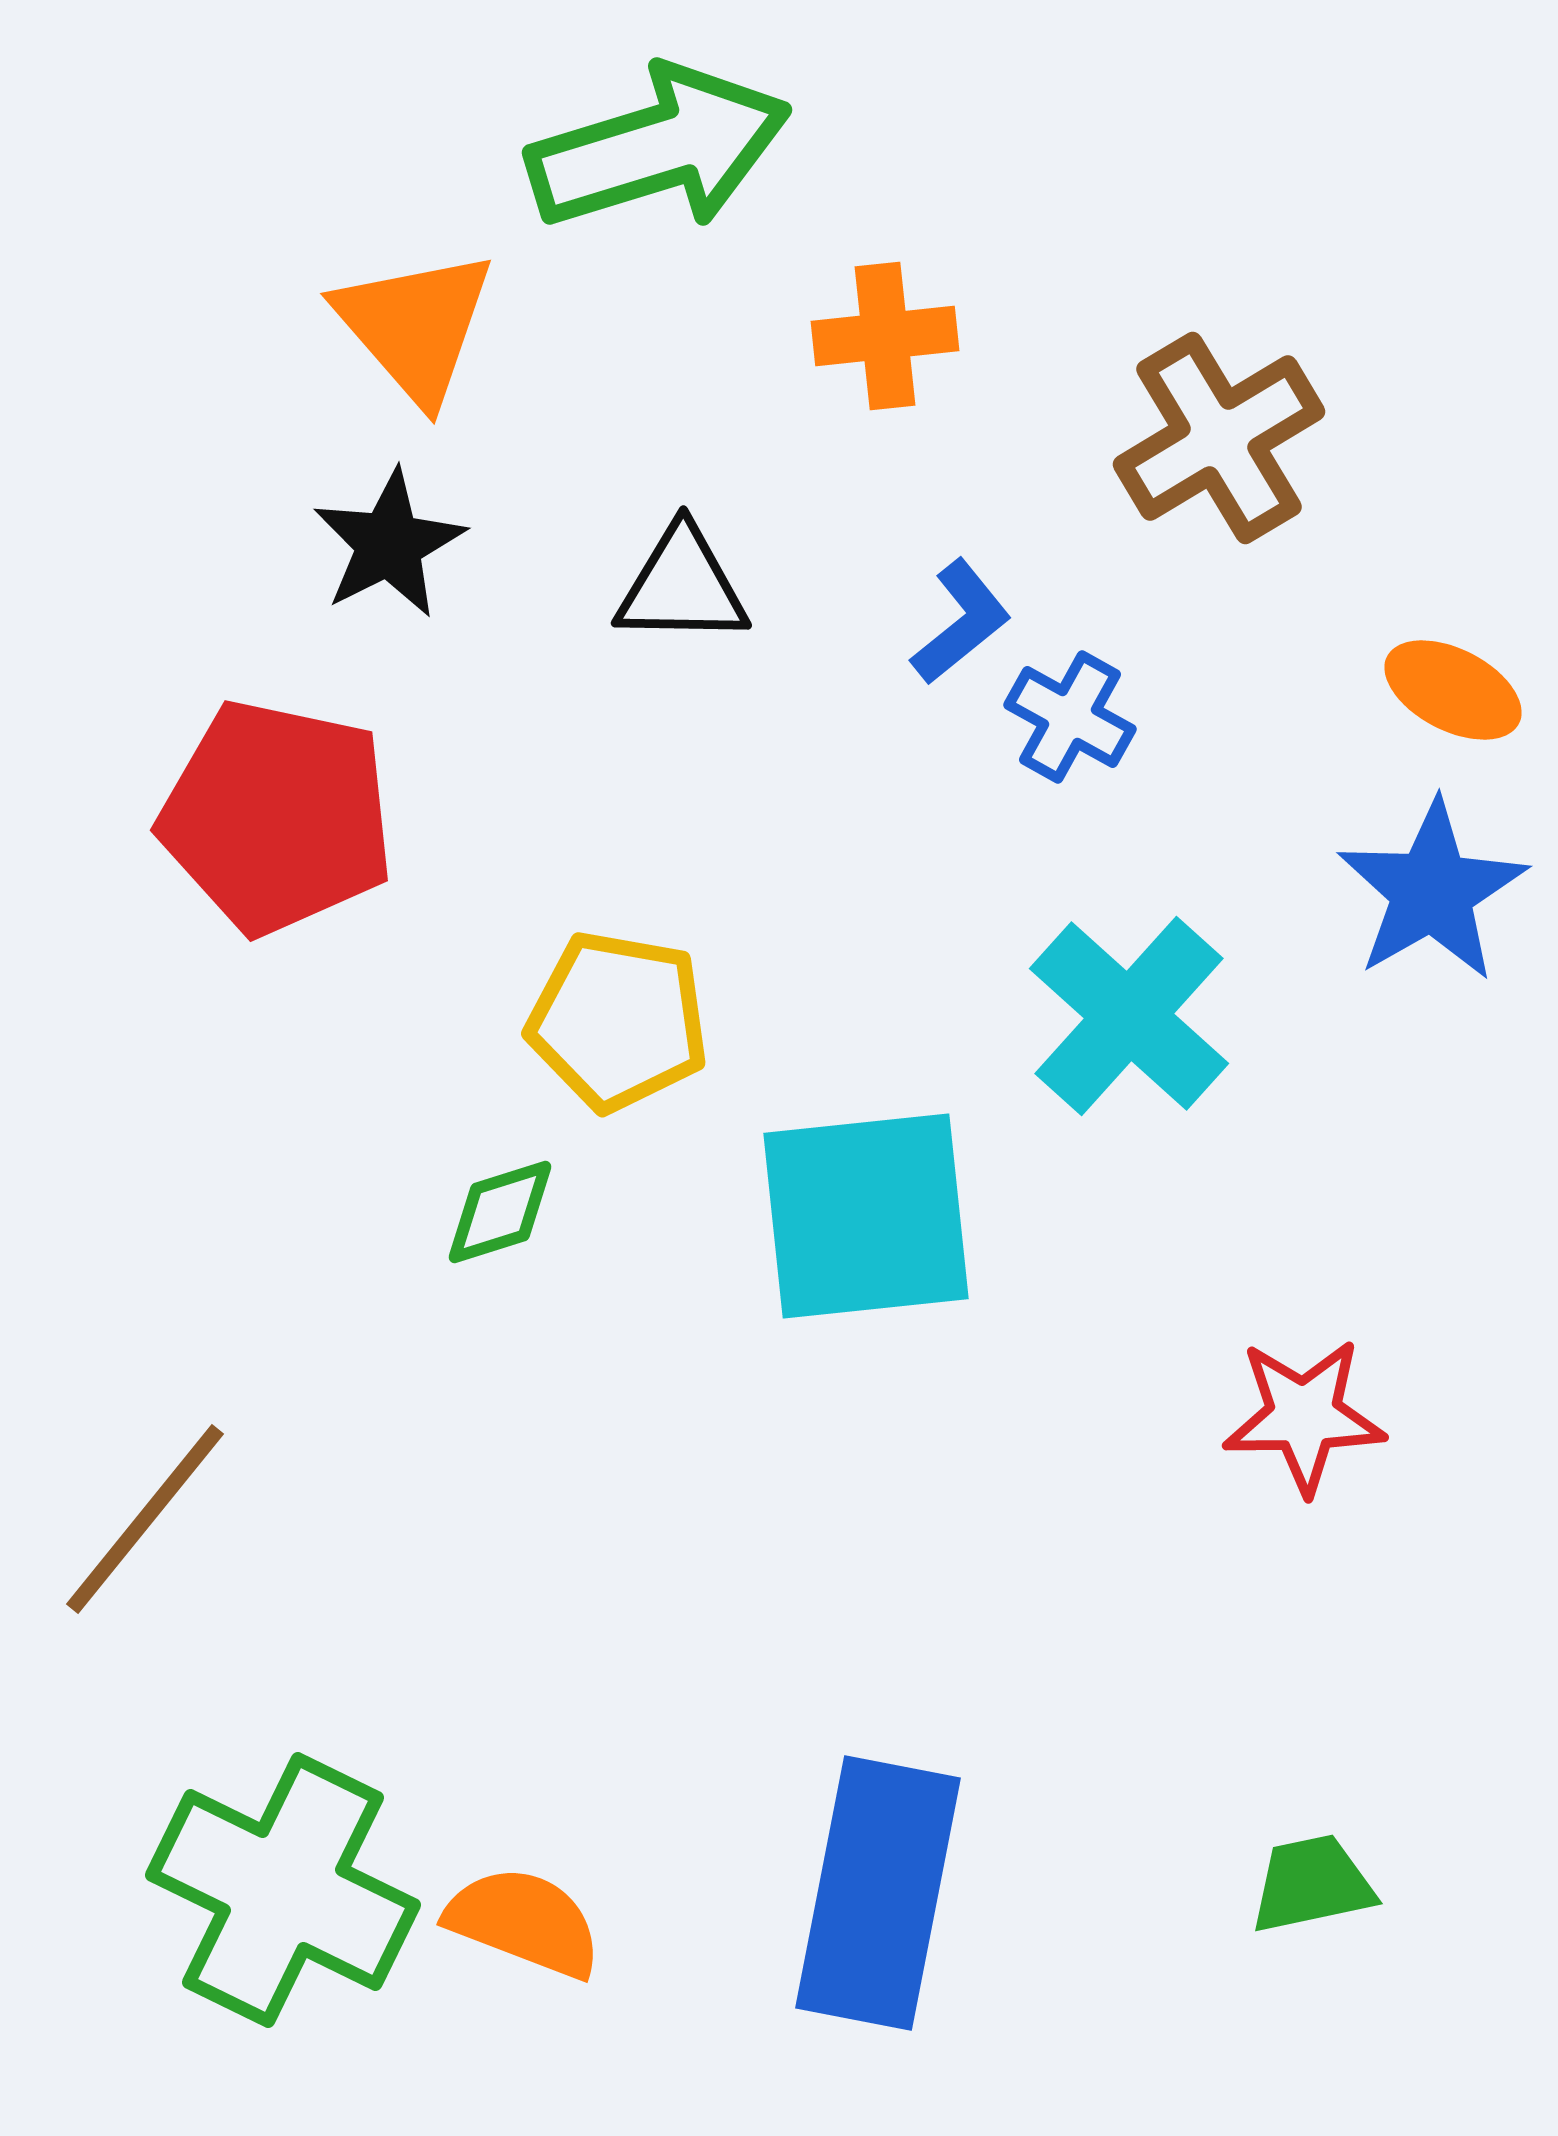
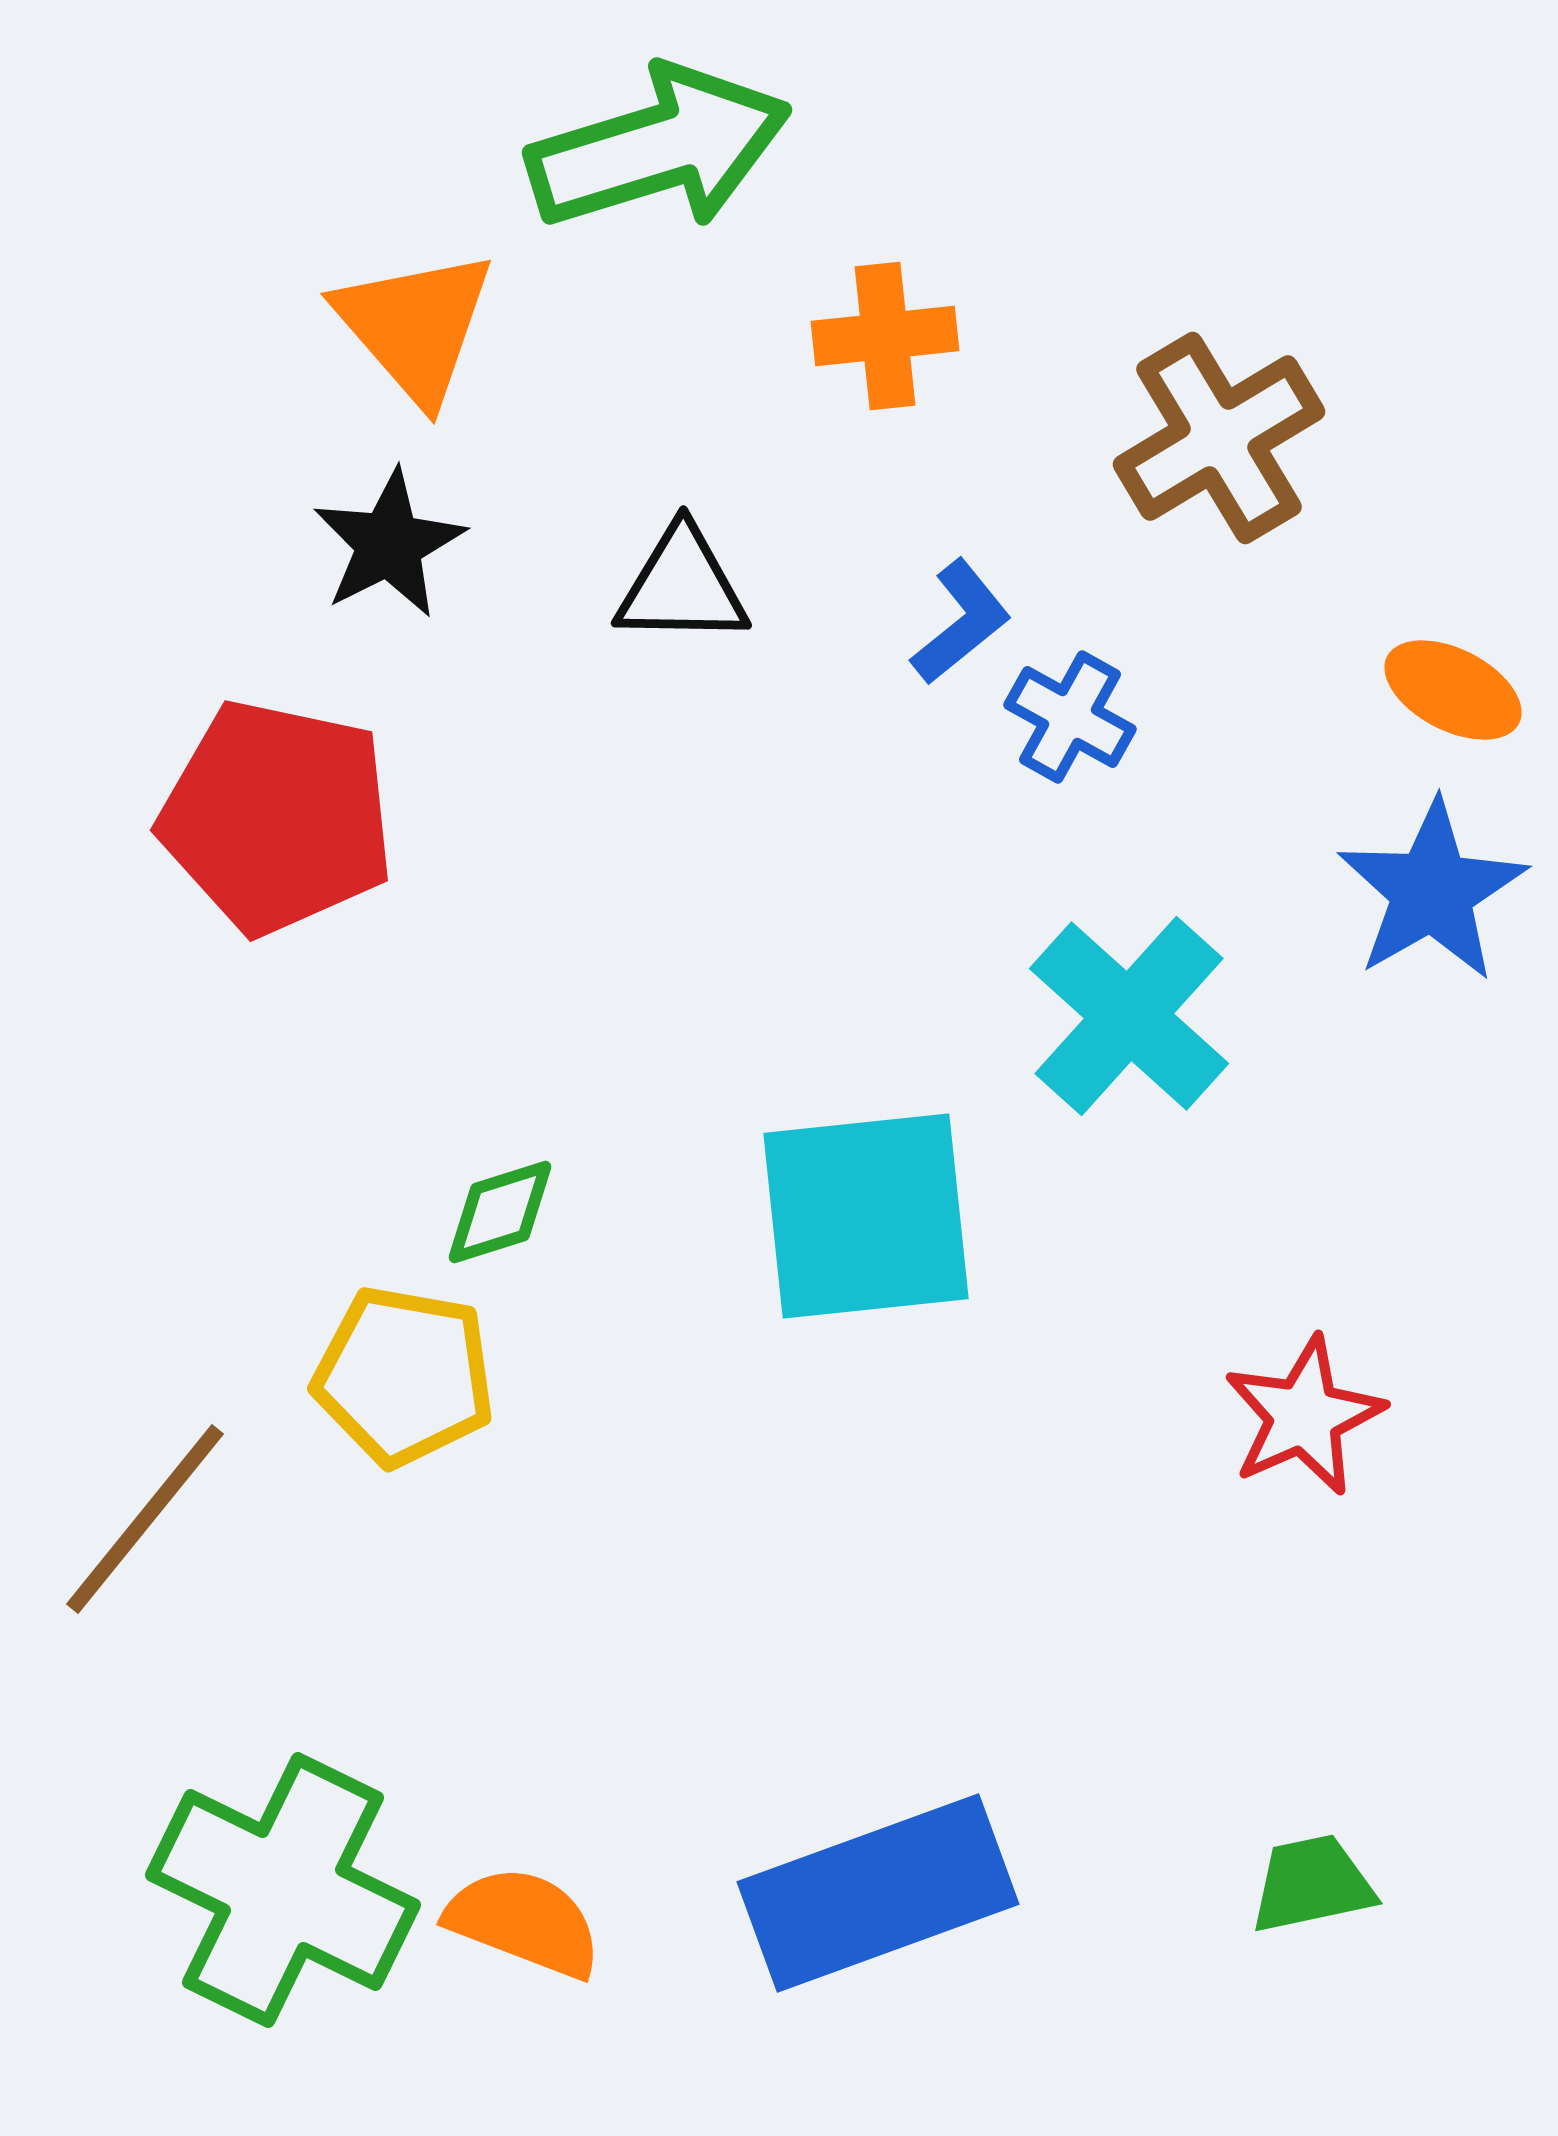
yellow pentagon: moved 214 px left, 355 px down
red star: rotated 23 degrees counterclockwise
blue rectangle: rotated 59 degrees clockwise
